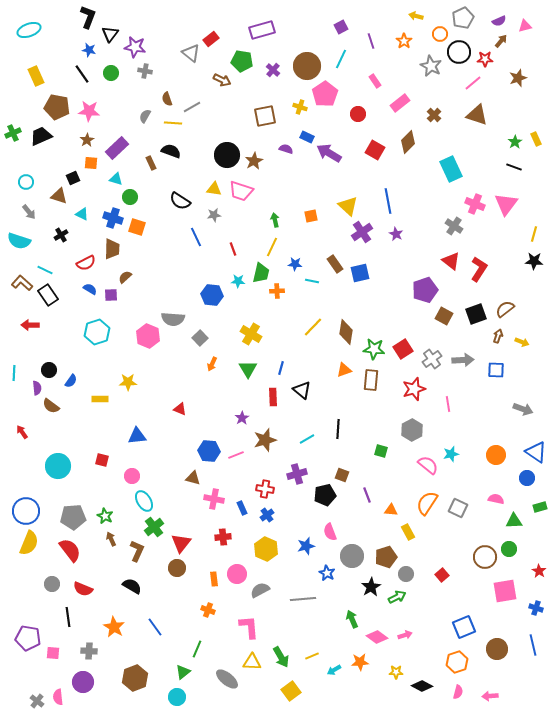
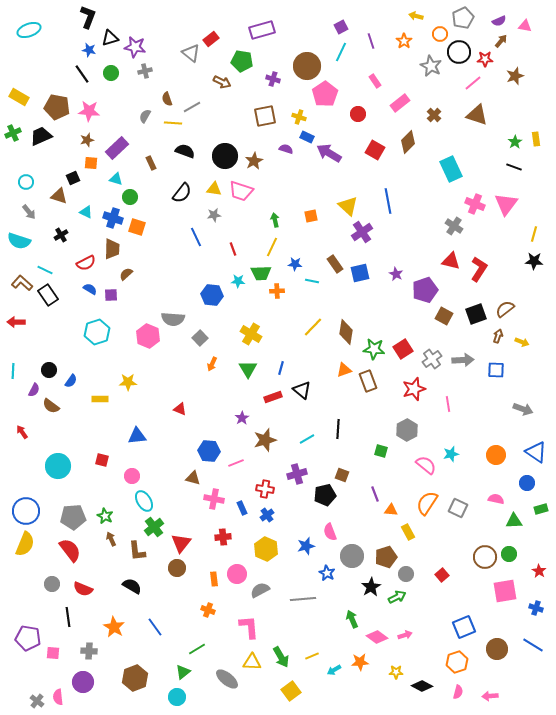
pink triangle at (525, 26): rotated 24 degrees clockwise
black triangle at (110, 34): moved 4 px down; rotated 36 degrees clockwise
cyan line at (341, 59): moved 7 px up
purple cross at (273, 70): moved 9 px down; rotated 24 degrees counterclockwise
gray cross at (145, 71): rotated 24 degrees counterclockwise
yellow rectangle at (36, 76): moved 17 px left, 21 px down; rotated 36 degrees counterclockwise
brown star at (518, 78): moved 3 px left, 2 px up
brown arrow at (222, 80): moved 2 px down
yellow cross at (300, 107): moved 1 px left, 10 px down
yellow rectangle at (536, 139): rotated 16 degrees clockwise
brown star at (87, 140): rotated 16 degrees clockwise
black semicircle at (171, 151): moved 14 px right
black circle at (227, 155): moved 2 px left, 1 px down
black semicircle at (180, 201): moved 2 px right, 8 px up; rotated 85 degrees counterclockwise
cyan triangle at (82, 214): moved 4 px right, 2 px up
purple star at (396, 234): moved 40 px down
red triangle at (451, 261): rotated 24 degrees counterclockwise
green trapezoid at (261, 273): rotated 75 degrees clockwise
brown semicircle at (125, 277): moved 1 px right, 3 px up
red arrow at (30, 325): moved 14 px left, 3 px up
cyan line at (14, 373): moved 1 px left, 2 px up
brown rectangle at (371, 380): moved 3 px left, 1 px down; rotated 25 degrees counterclockwise
purple semicircle at (37, 388): moved 3 px left, 2 px down; rotated 32 degrees clockwise
red rectangle at (273, 397): rotated 72 degrees clockwise
gray hexagon at (412, 430): moved 5 px left
pink line at (236, 455): moved 8 px down
pink semicircle at (428, 465): moved 2 px left
blue circle at (527, 478): moved 5 px down
purple line at (367, 495): moved 8 px right, 1 px up
green rectangle at (540, 507): moved 1 px right, 2 px down
yellow semicircle at (29, 543): moved 4 px left, 1 px down
green circle at (509, 549): moved 5 px down
brown L-shape at (137, 551): rotated 150 degrees clockwise
blue line at (533, 645): rotated 45 degrees counterclockwise
green line at (197, 649): rotated 36 degrees clockwise
